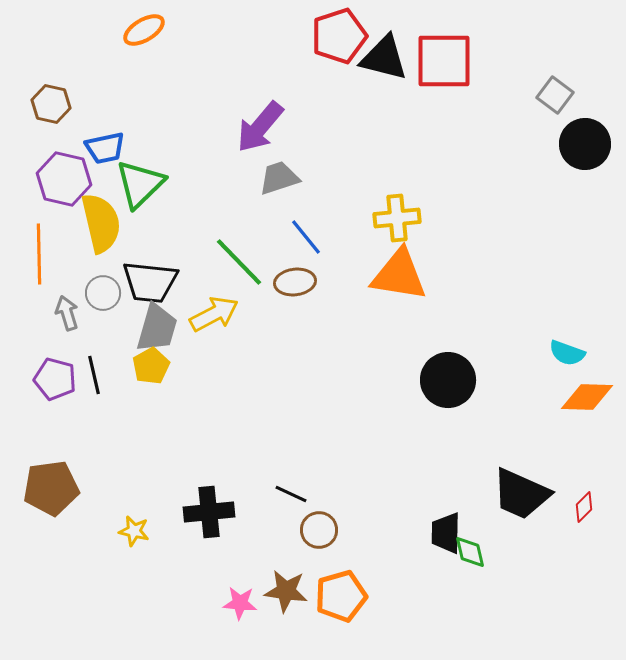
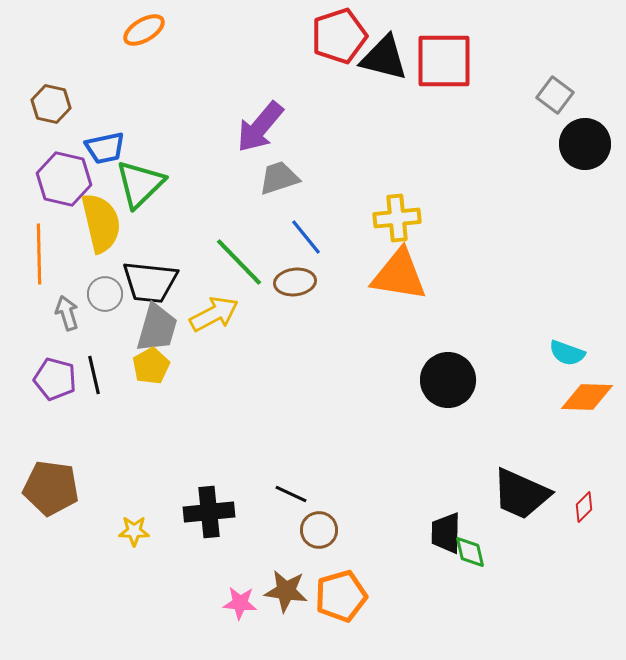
gray circle at (103, 293): moved 2 px right, 1 px down
brown pentagon at (51, 488): rotated 16 degrees clockwise
yellow star at (134, 531): rotated 12 degrees counterclockwise
